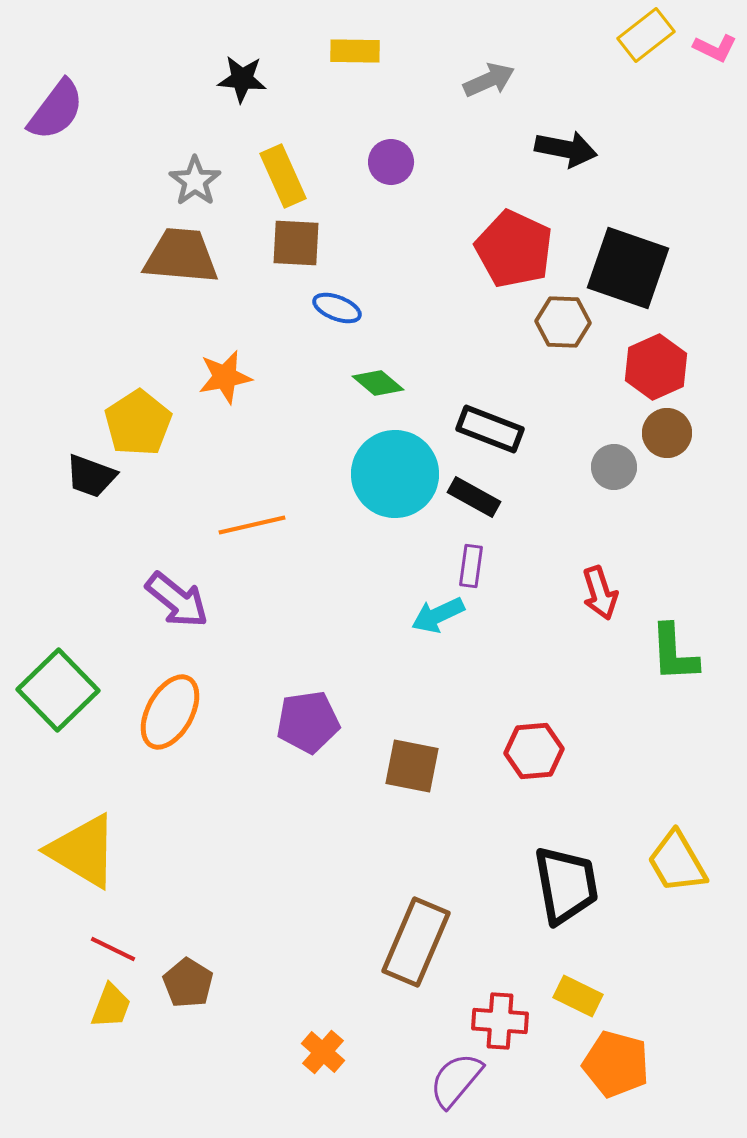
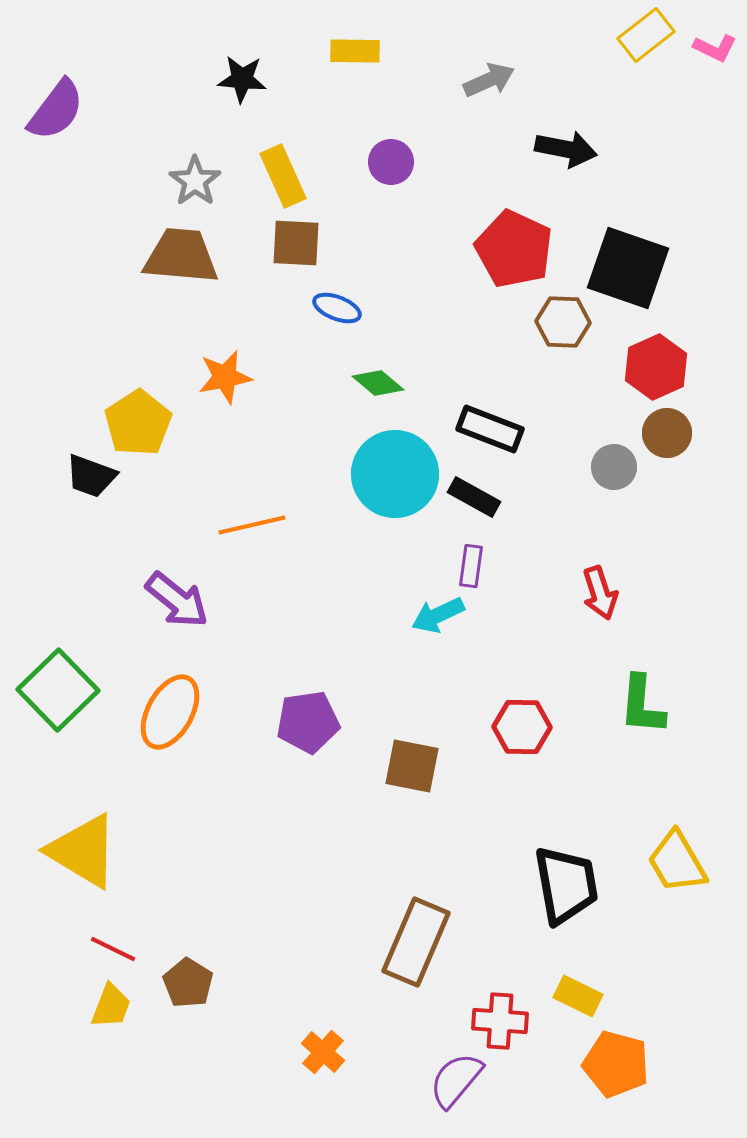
green L-shape at (674, 653): moved 32 px left, 52 px down; rotated 8 degrees clockwise
red hexagon at (534, 751): moved 12 px left, 24 px up; rotated 6 degrees clockwise
